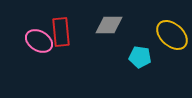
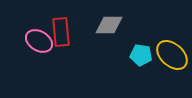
yellow ellipse: moved 20 px down
cyan pentagon: moved 1 px right, 2 px up
